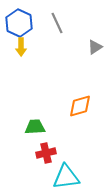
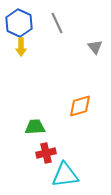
gray triangle: rotated 35 degrees counterclockwise
cyan triangle: moved 1 px left, 2 px up
